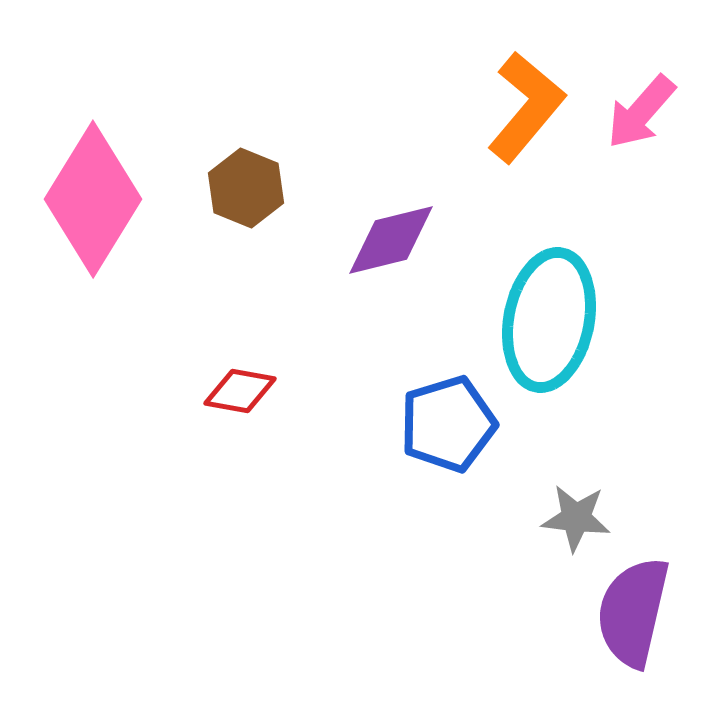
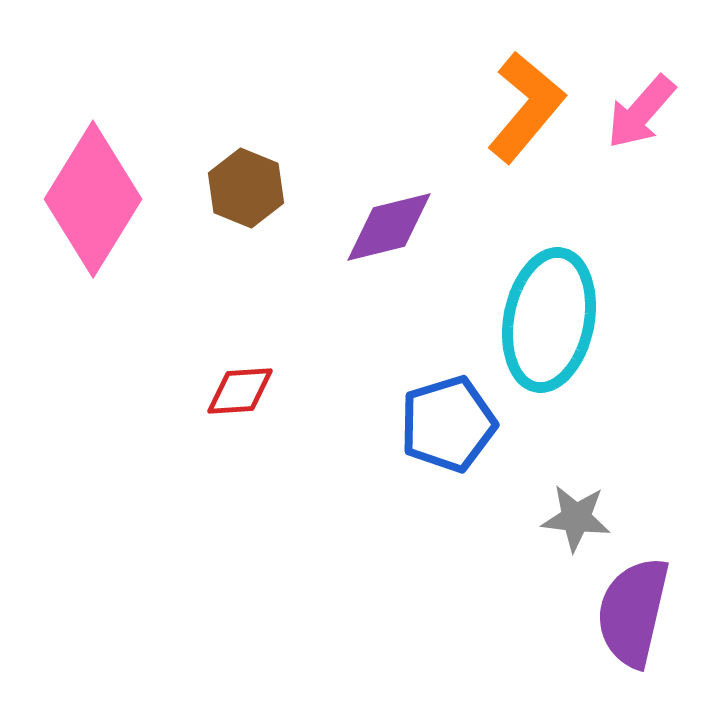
purple diamond: moved 2 px left, 13 px up
red diamond: rotated 14 degrees counterclockwise
